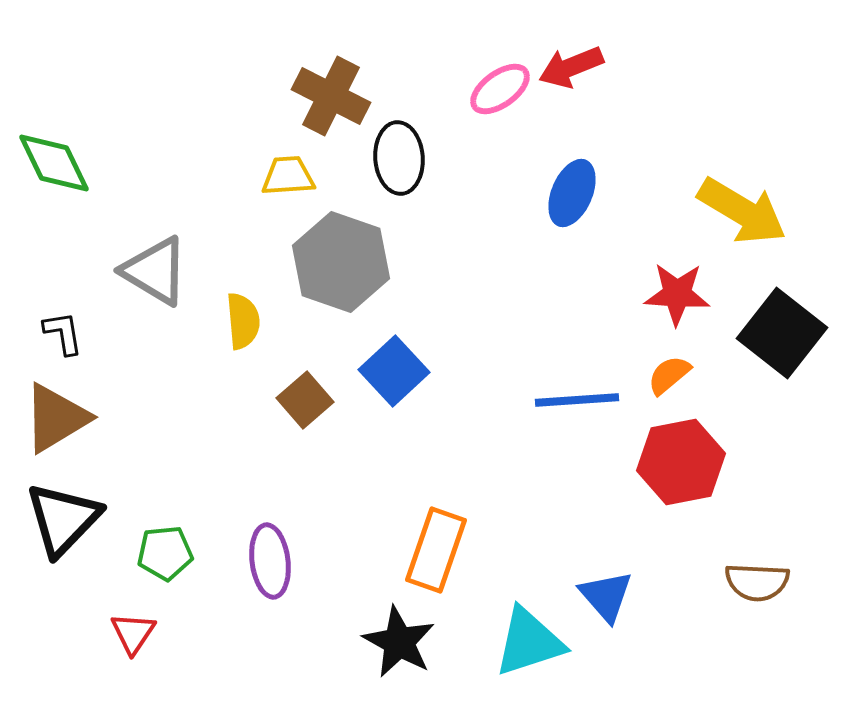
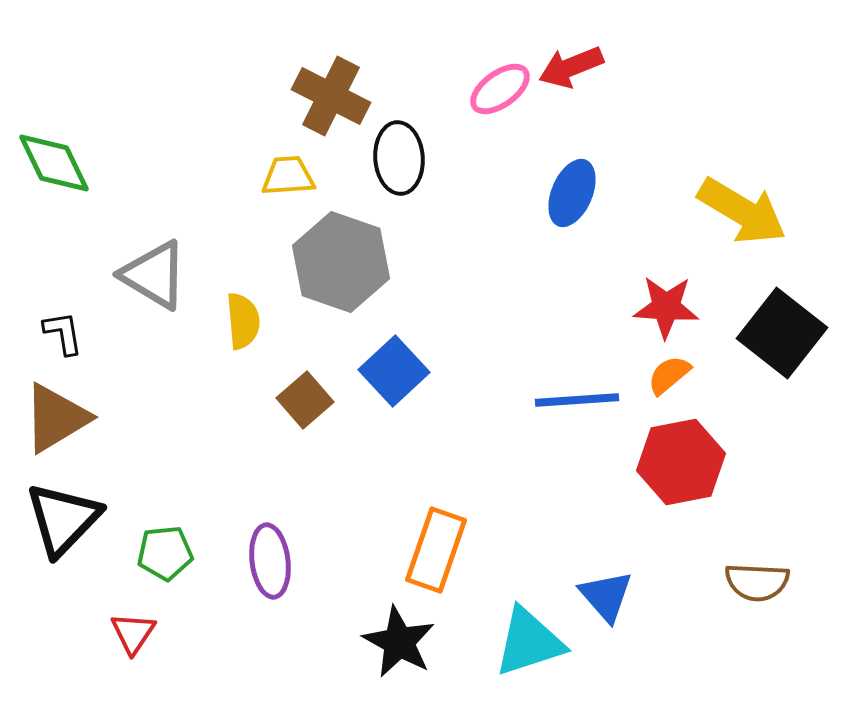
gray triangle: moved 1 px left, 4 px down
red star: moved 11 px left, 13 px down
